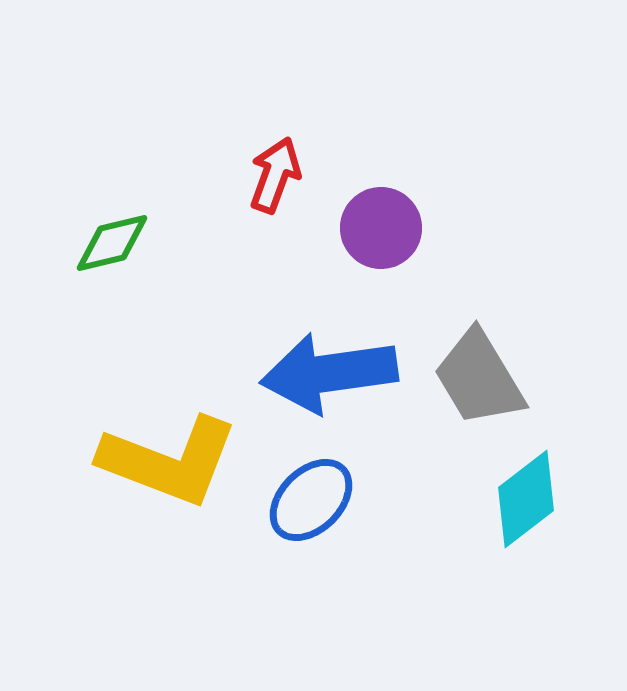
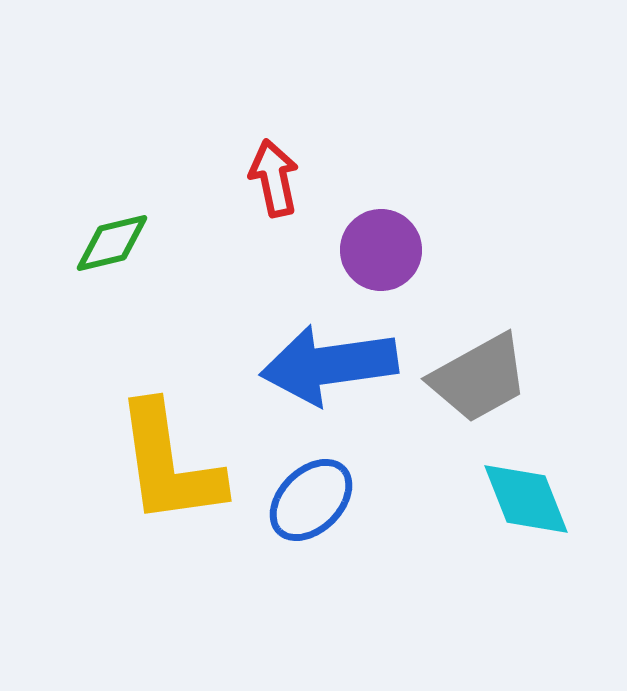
red arrow: moved 1 px left, 3 px down; rotated 32 degrees counterclockwise
purple circle: moved 22 px down
blue arrow: moved 8 px up
gray trapezoid: rotated 88 degrees counterclockwise
yellow L-shape: moved 3 px down; rotated 61 degrees clockwise
cyan diamond: rotated 74 degrees counterclockwise
